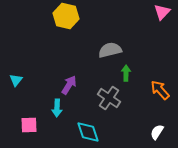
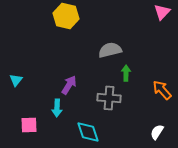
orange arrow: moved 2 px right
gray cross: rotated 30 degrees counterclockwise
